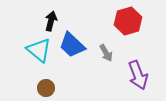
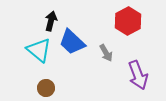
red hexagon: rotated 12 degrees counterclockwise
blue trapezoid: moved 3 px up
